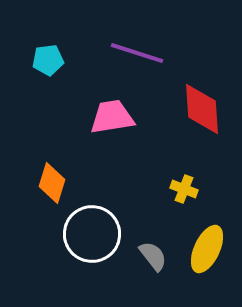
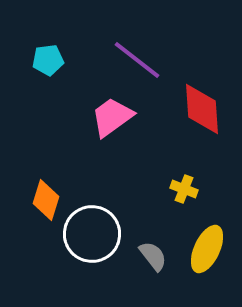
purple line: moved 7 px down; rotated 20 degrees clockwise
pink trapezoid: rotated 27 degrees counterclockwise
orange diamond: moved 6 px left, 17 px down
